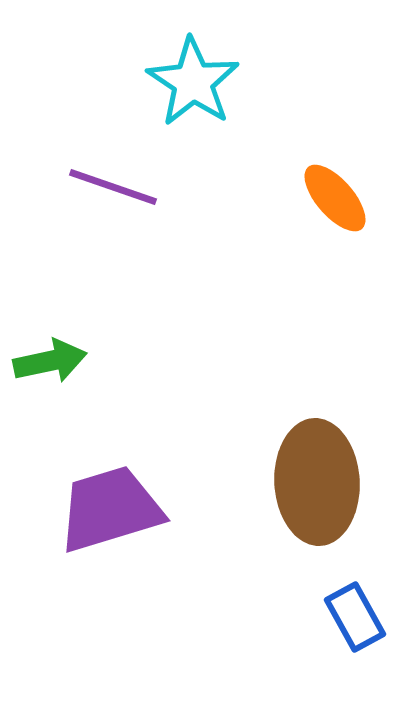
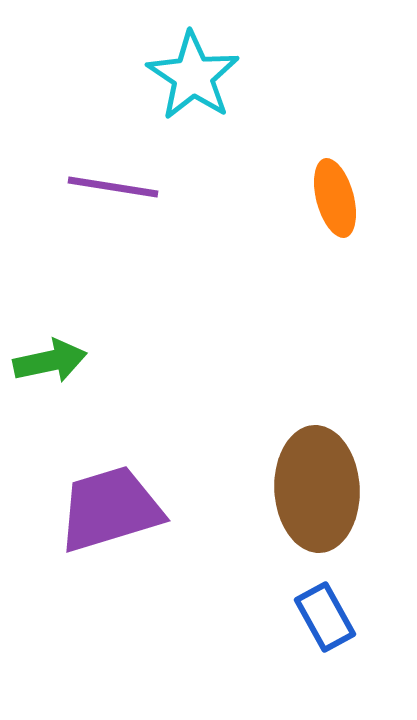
cyan star: moved 6 px up
purple line: rotated 10 degrees counterclockwise
orange ellipse: rotated 26 degrees clockwise
brown ellipse: moved 7 px down
blue rectangle: moved 30 px left
